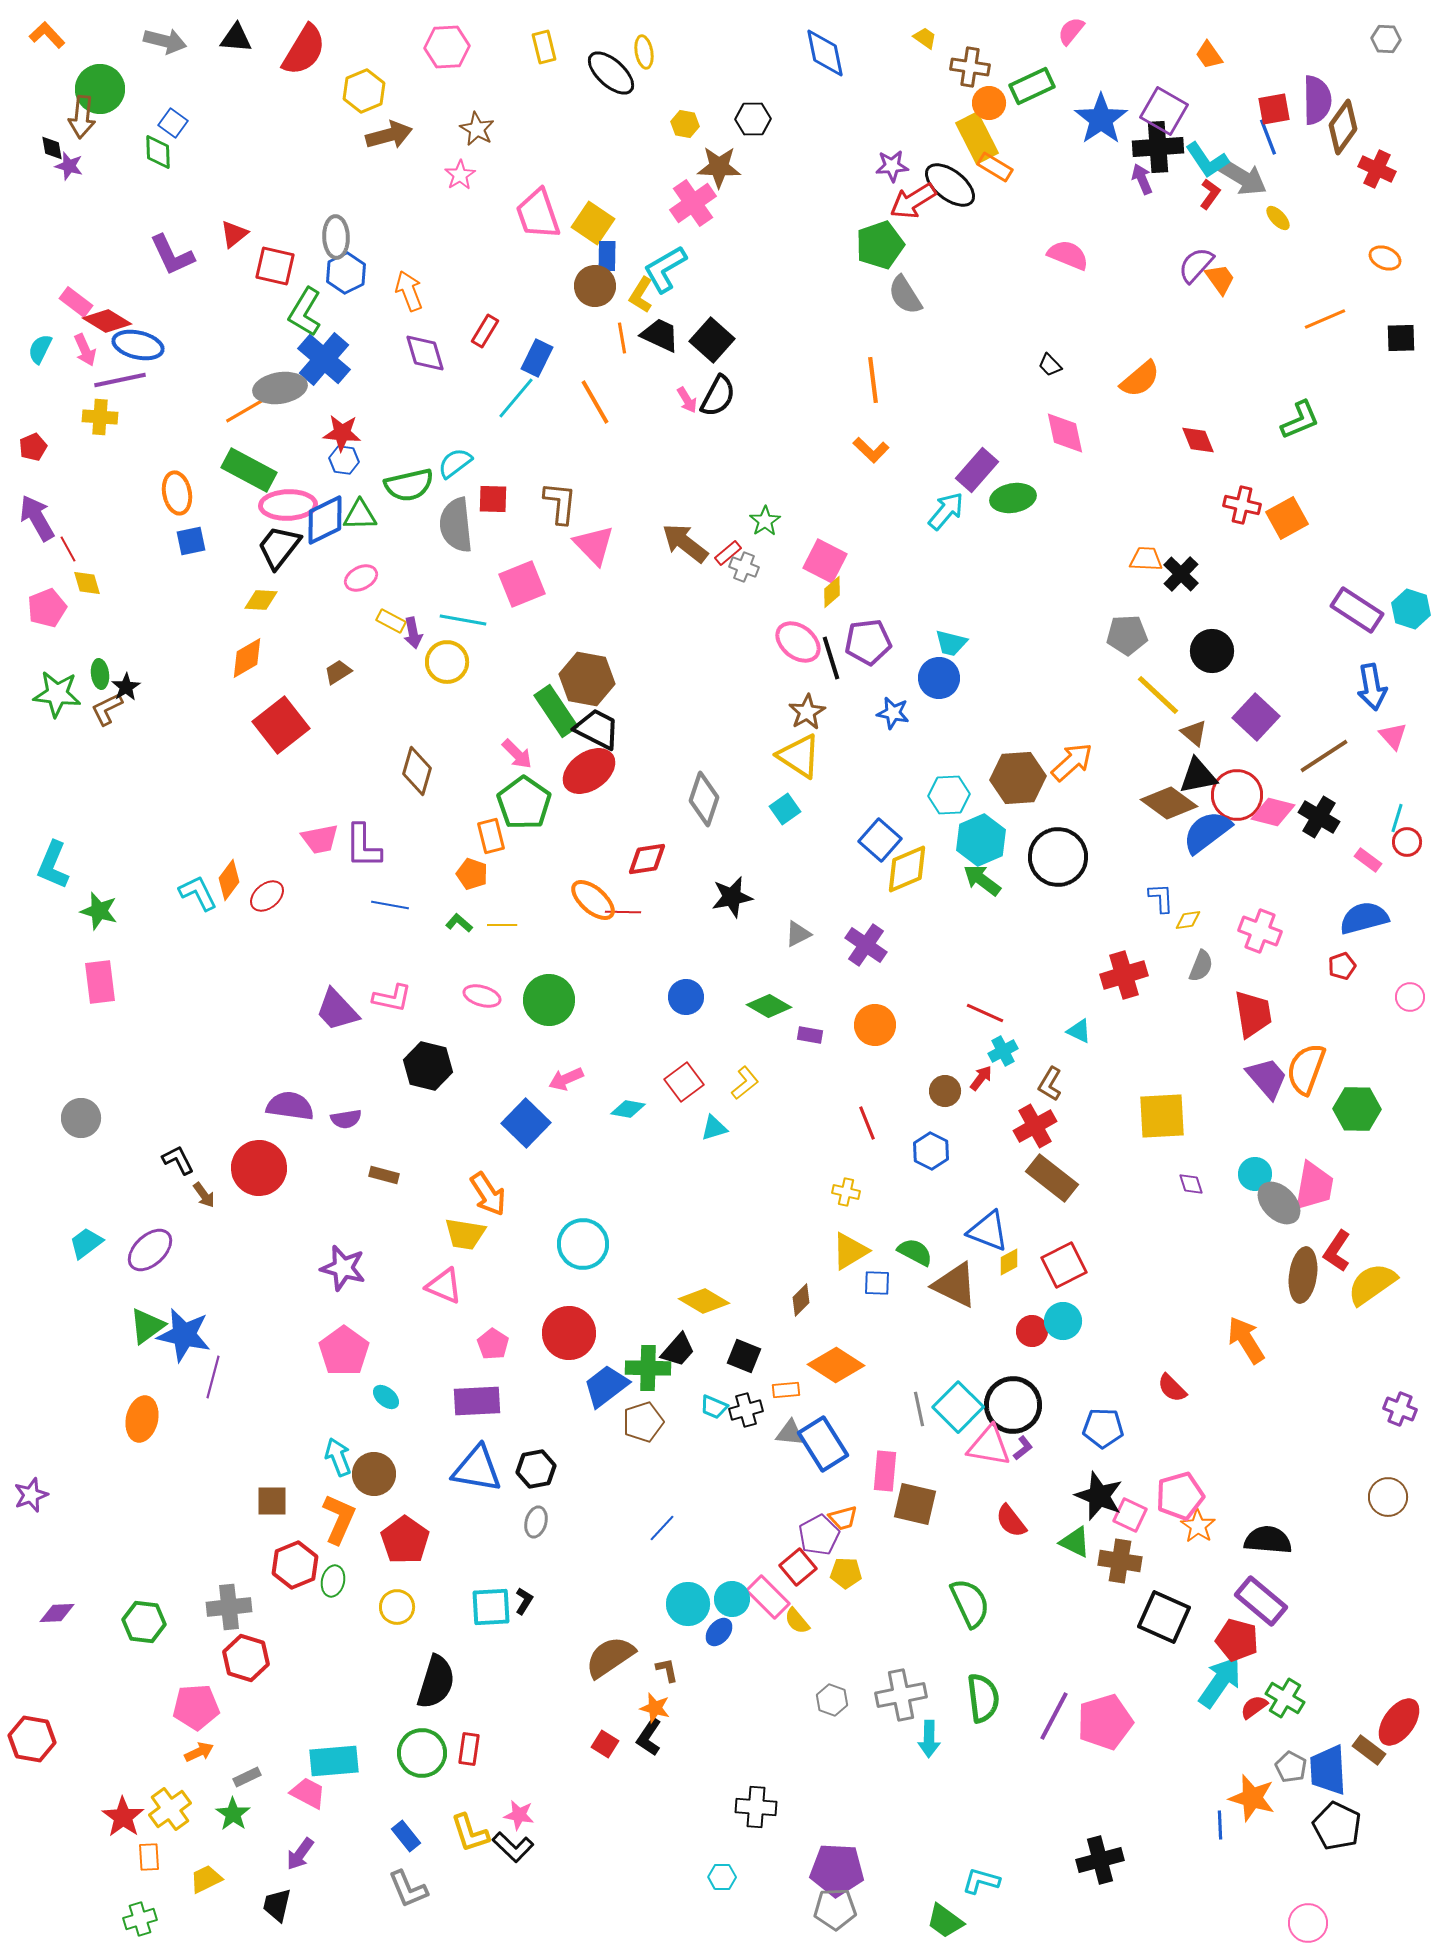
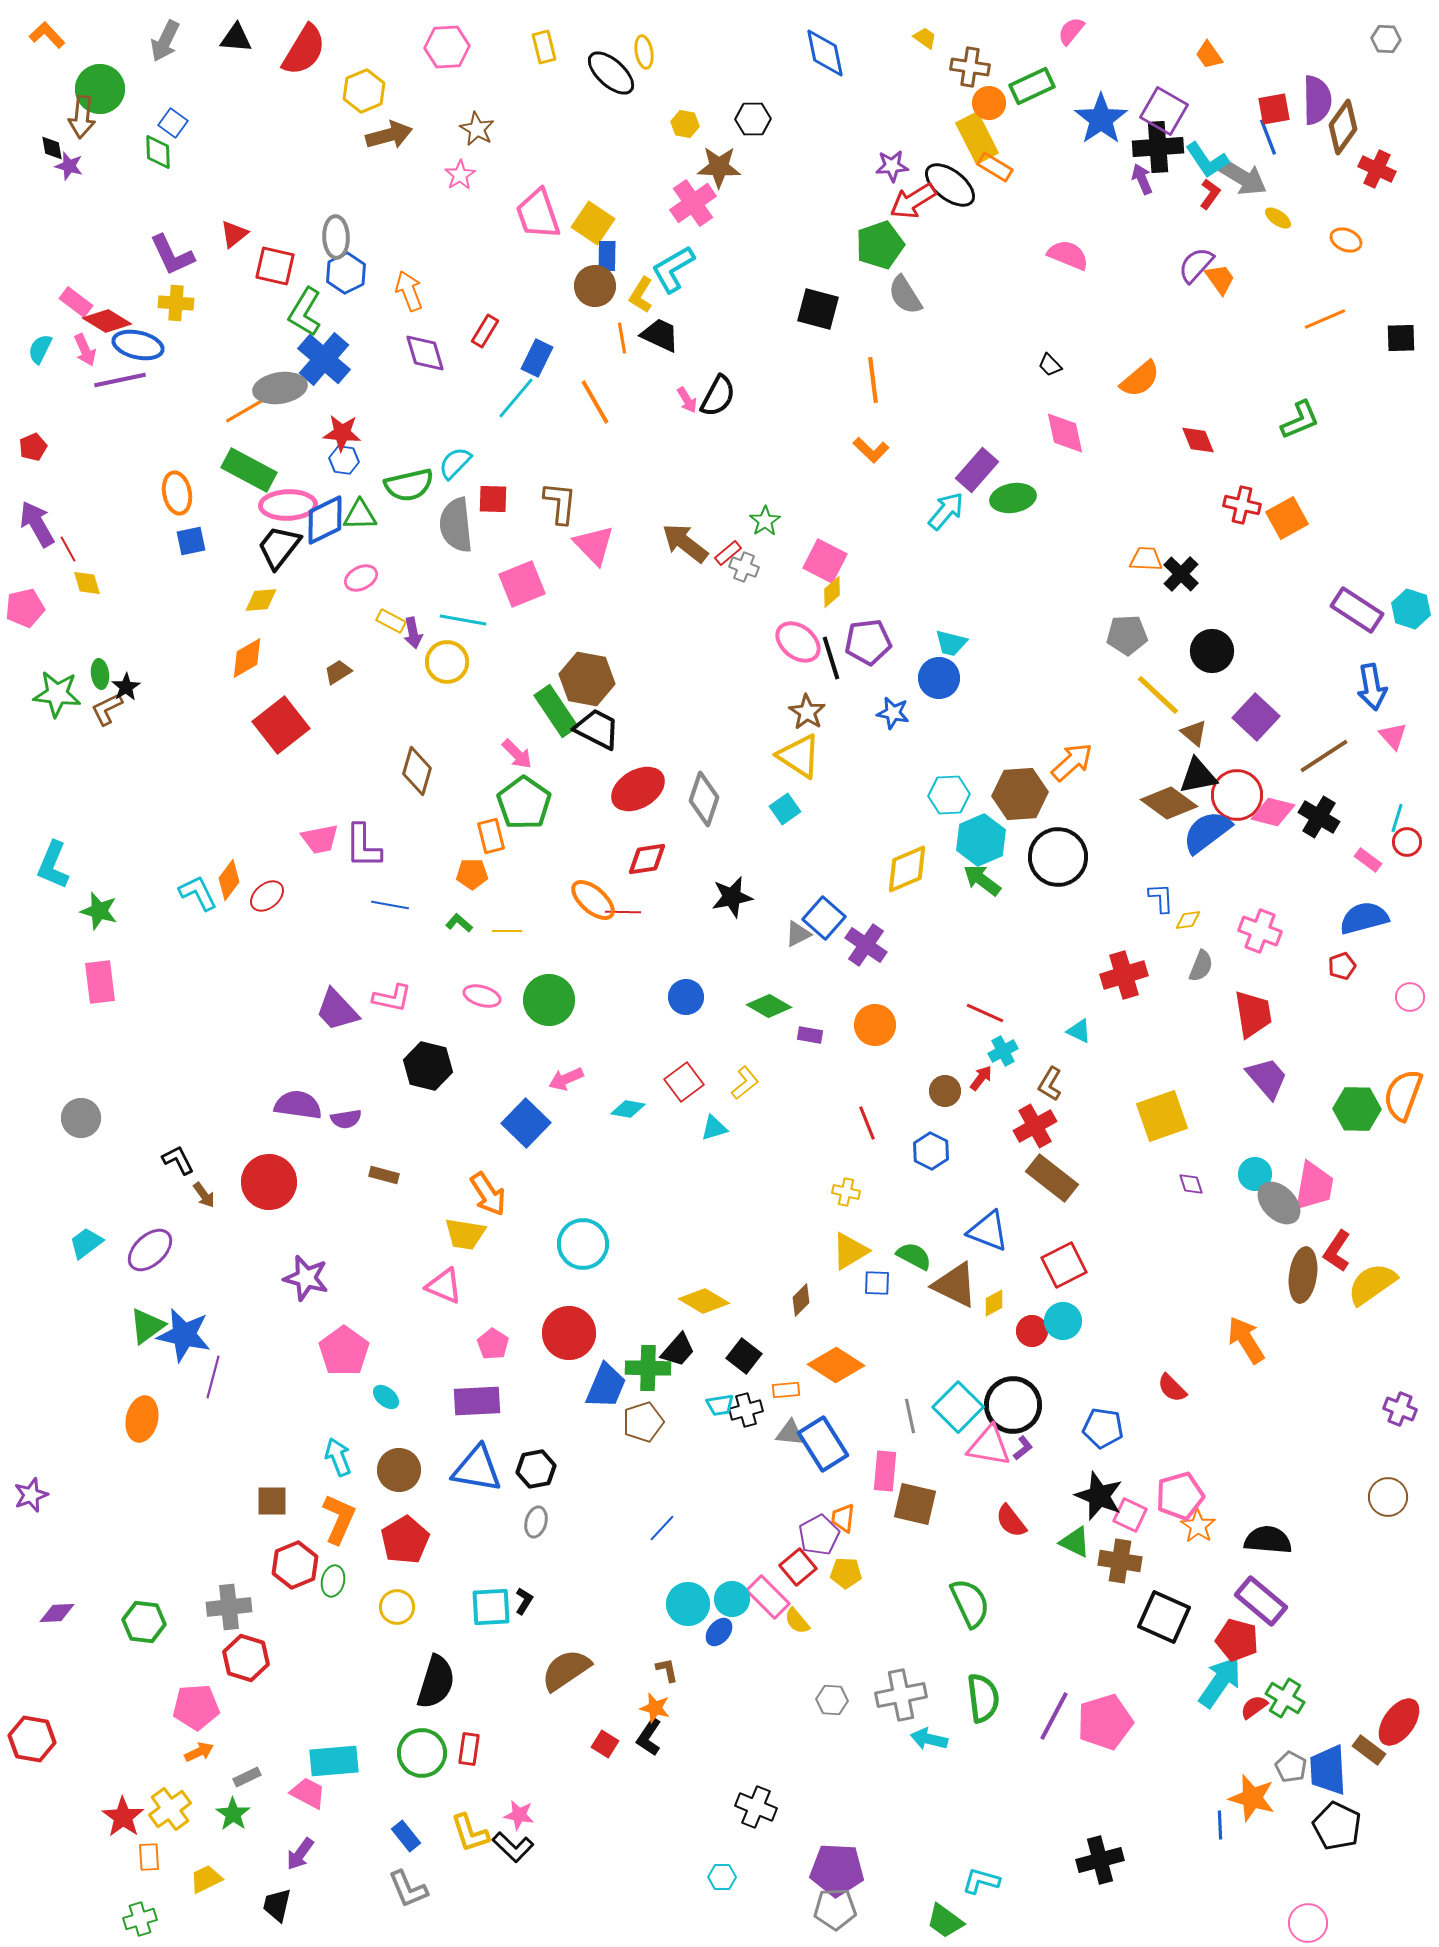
gray arrow at (165, 41): rotated 102 degrees clockwise
yellow ellipse at (1278, 218): rotated 12 degrees counterclockwise
orange ellipse at (1385, 258): moved 39 px left, 18 px up
cyan L-shape at (665, 269): moved 8 px right
black square at (712, 340): moved 106 px right, 31 px up; rotated 27 degrees counterclockwise
yellow cross at (100, 417): moved 76 px right, 114 px up
cyan semicircle at (455, 463): rotated 9 degrees counterclockwise
purple arrow at (37, 518): moved 6 px down
yellow diamond at (261, 600): rotated 8 degrees counterclockwise
pink pentagon at (47, 608): moved 22 px left; rotated 9 degrees clockwise
brown star at (807, 712): rotated 9 degrees counterclockwise
red ellipse at (589, 771): moved 49 px right, 18 px down; rotated 4 degrees clockwise
brown hexagon at (1018, 778): moved 2 px right, 16 px down
blue square at (880, 840): moved 56 px left, 78 px down
orange pentagon at (472, 874): rotated 20 degrees counterclockwise
yellow line at (502, 925): moved 5 px right, 6 px down
orange semicircle at (1306, 1069): moved 97 px right, 26 px down
purple semicircle at (290, 1106): moved 8 px right, 1 px up
yellow square at (1162, 1116): rotated 16 degrees counterclockwise
red circle at (259, 1168): moved 10 px right, 14 px down
green semicircle at (915, 1252): moved 1 px left, 4 px down
yellow diamond at (1009, 1262): moved 15 px left, 41 px down
purple star at (343, 1268): moved 37 px left, 10 px down
black square at (744, 1356): rotated 16 degrees clockwise
blue trapezoid at (606, 1386): rotated 150 degrees clockwise
cyan trapezoid at (714, 1407): moved 6 px right, 2 px up; rotated 32 degrees counterclockwise
gray line at (919, 1409): moved 9 px left, 7 px down
blue pentagon at (1103, 1428): rotated 6 degrees clockwise
brown circle at (374, 1474): moved 25 px right, 4 px up
orange trapezoid at (843, 1518): rotated 112 degrees clockwise
red pentagon at (405, 1540): rotated 6 degrees clockwise
brown semicircle at (610, 1657): moved 44 px left, 13 px down
gray hexagon at (832, 1700): rotated 16 degrees counterclockwise
cyan arrow at (929, 1739): rotated 102 degrees clockwise
black cross at (756, 1807): rotated 18 degrees clockwise
